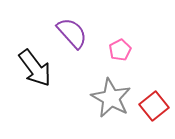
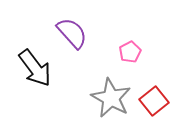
pink pentagon: moved 10 px right, 2 px down
red square: moved 5 px up
